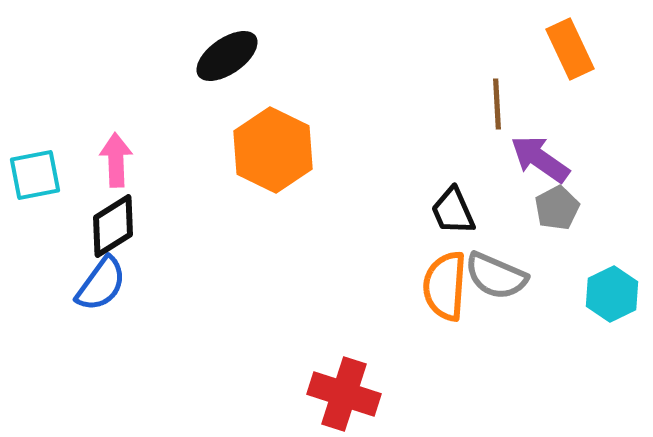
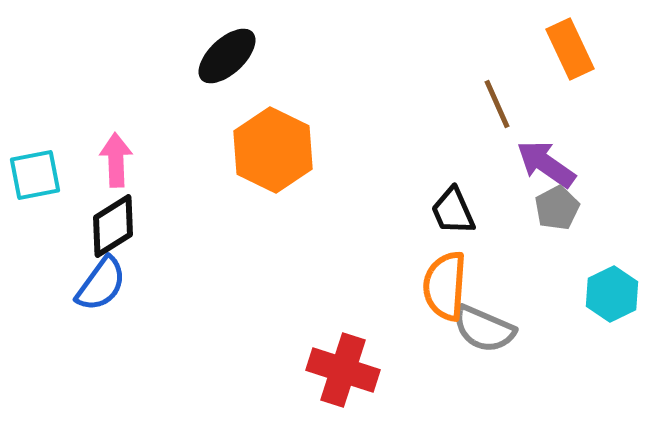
black ellipse: rotated 8 degrees counterclockwise
brown line: rotated 21 degrees counterclockwise
purple arrow: moved 6 px right, 5 px down
gray semicircle: moved 12 px left, 53 px down
red cross: moved 1 px left, 24 px up
